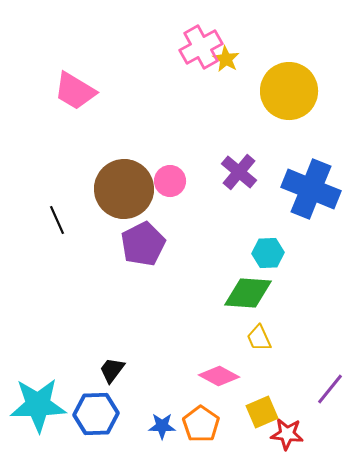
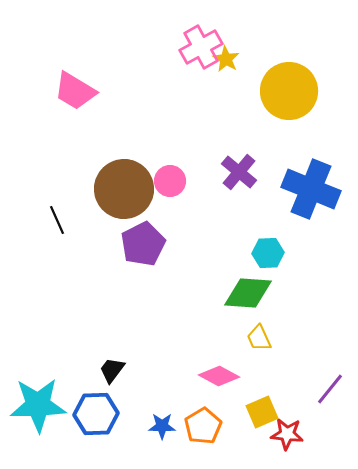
orange pentagon: moved 2 px right, 2 px down; rotated 6 degrees clockwise
